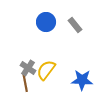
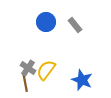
blue star: rotated 20 degrees clockwise
